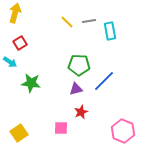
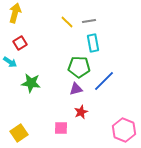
cyan rectangle: moved 17 px left, 12 px down
green pentagon: moved 2 px down
pink hexagon: moved 1 px right, 1 px up
